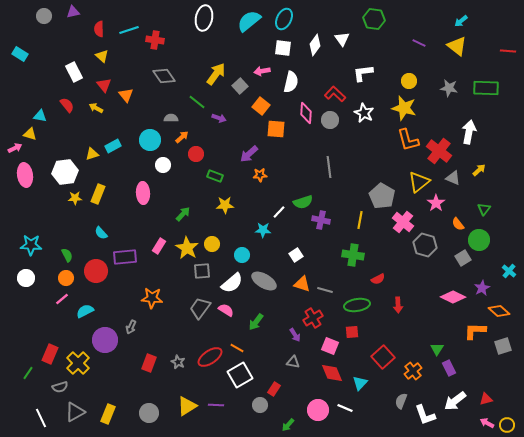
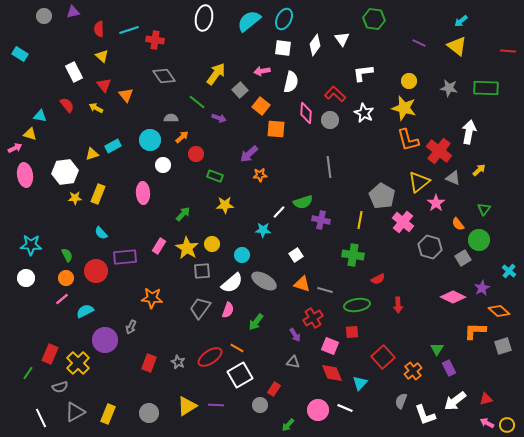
gray square at (240, 86): moved 4 px down
gray hexagon at (425, 245): moved 5 px right, 2 px down
pink semicircle at (226, 310): moved 2 px right; rotated 77 degrees clockwise
